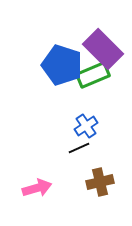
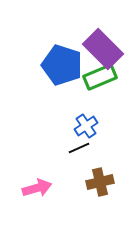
green rectangle: moved 7 px right, 2 px down
